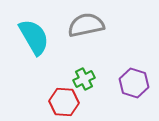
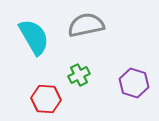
green cross: moved 5 px left, 4 px up
red hexagon: moved 18 px left, 3 px up
